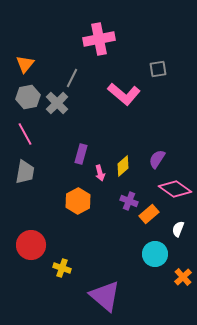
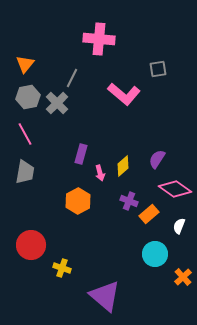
pink cross: rotated 16 degrees clockwise
white semicircle: moved 1 px right, 3 px up
